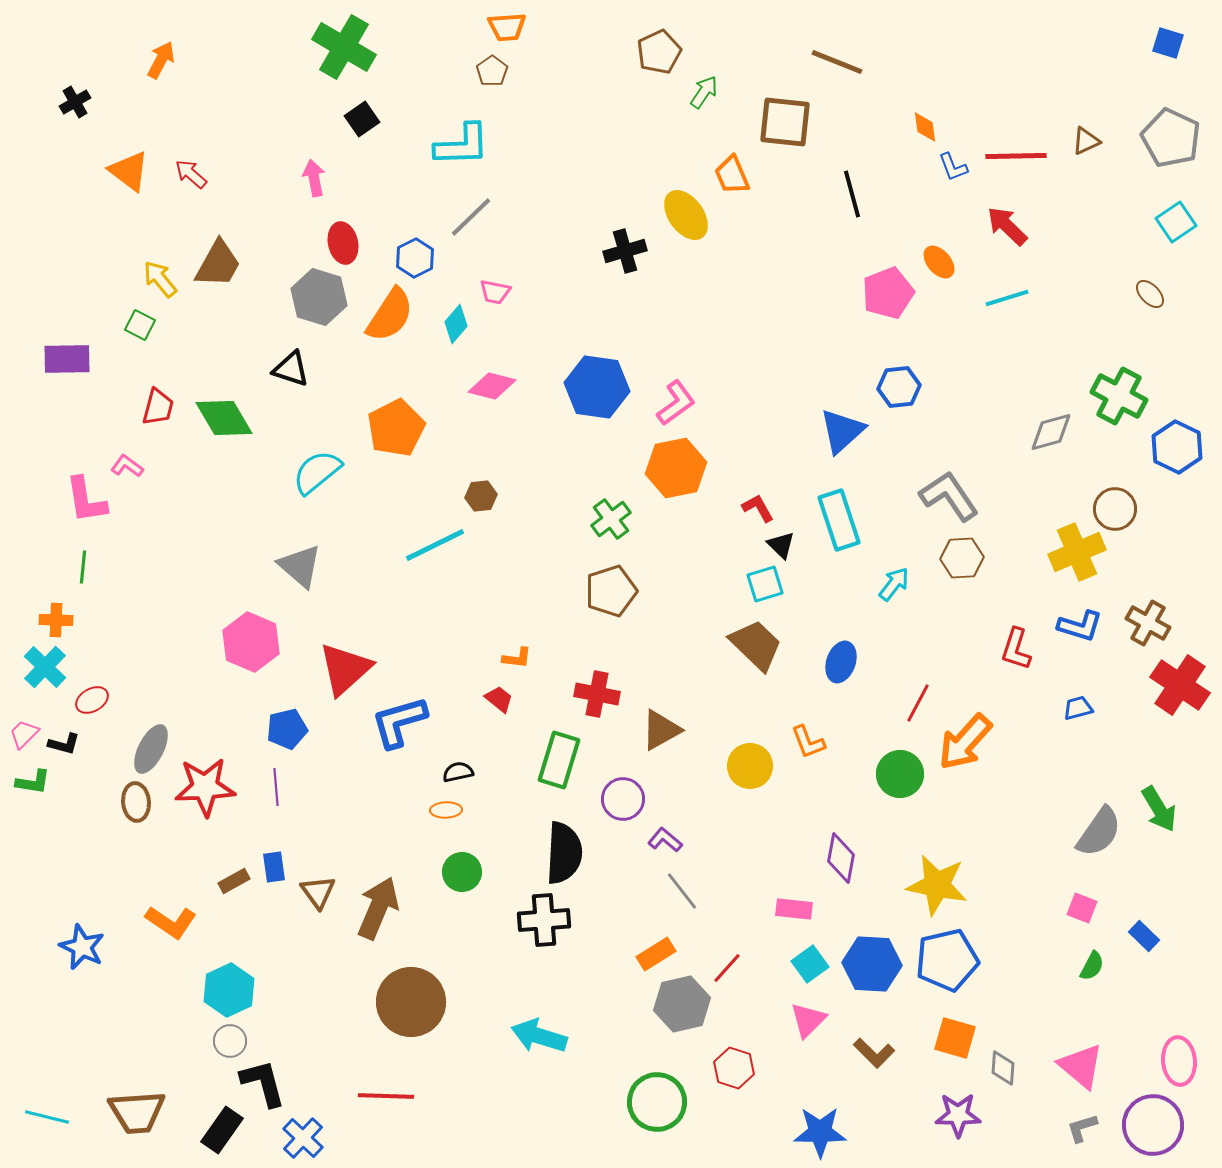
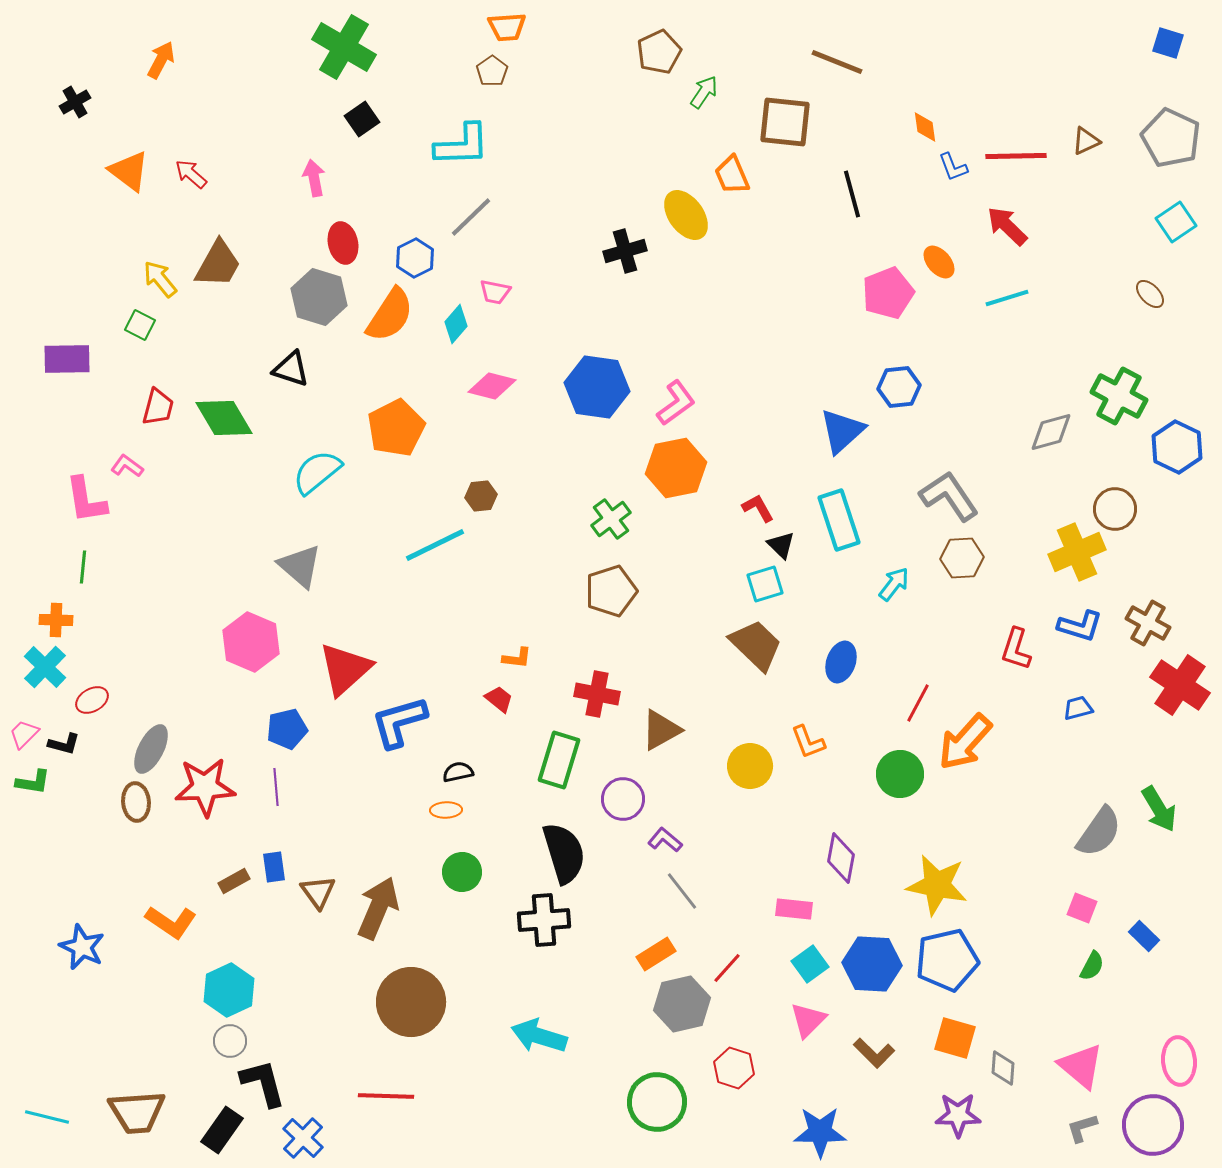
black semicircle at (564, 853): rotated 20 degrees counterclockwise
